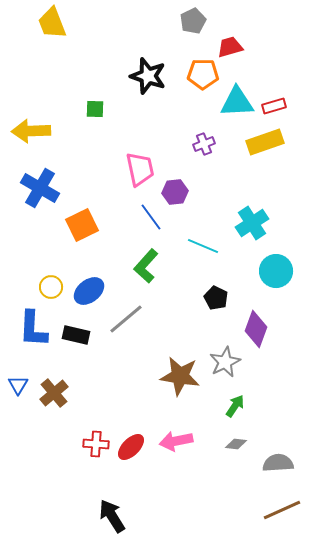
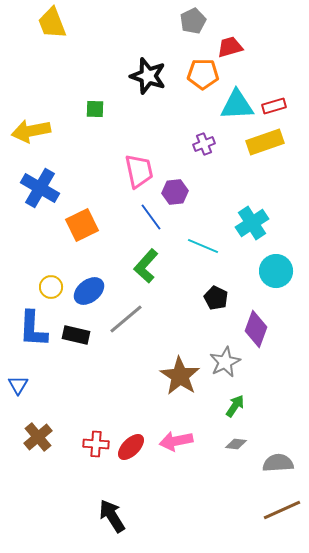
cyan triangle: moved 3 px down
yellow arrow: rotated 9 degrees counterclockwise
pink trapezoid: moved 1 px left, 2 px down
brown star: rotated 24 degrees clockwise
brown cross: moved 16 px left, 44 px down
